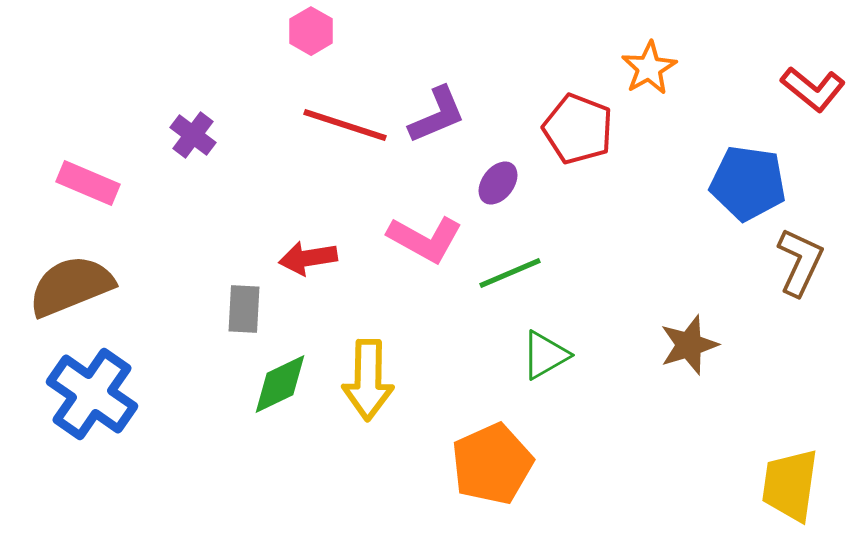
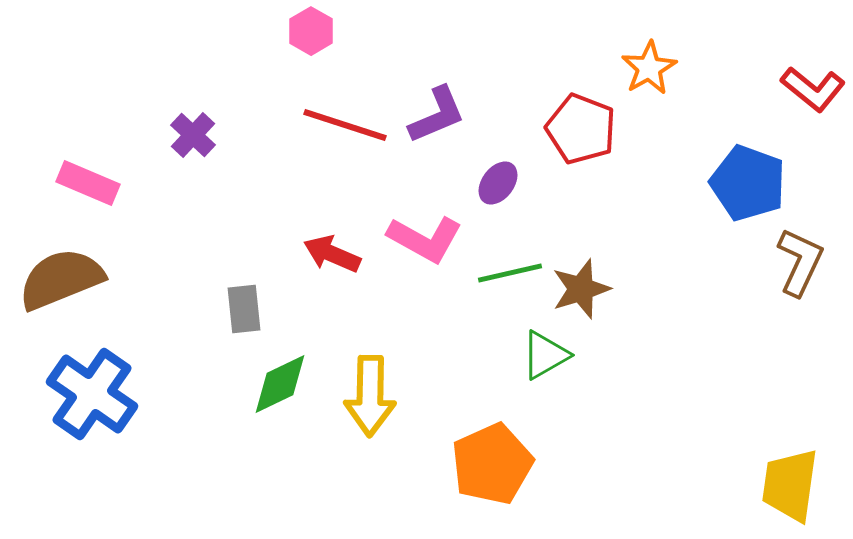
red pentagon: moved 3 px right
purple cross: rotated 6 degrees clockwise
blue pentagon: rotated 12 degrees clockwise
red arrow: moved 24 px right, 4 px up; rotated 32 degrees clockwise
green line: rotated 10 degrees clockwise
brown semicircle: moved 10 px left, 7 px up
gray rectangle: rotated 9 degrees counterclockwise
brown star: moved 108 px left, 56 px up
yellow arrow: moved 2 px right, 16 px down
